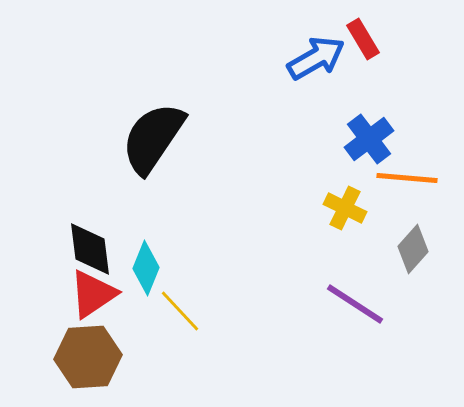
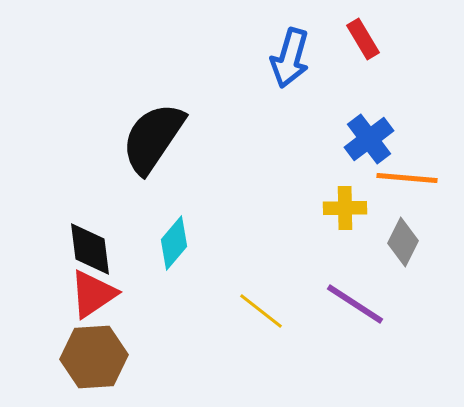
blue arrow: moved 26 px left; rotated 136 degrees clockwise
yellow cross: rotated 27 degrees counterclockwise
gray diamond: moved 10 px left, 7 px up; rotated 15 degrees counterclockwise
cyan diamond: moved 28 px right, 25 px up; rotated 18 degrees clockwise
yellow line: moved 81 px right; rotated 9 degrees counterclockwise
brown hexagon: moved 6 px right
